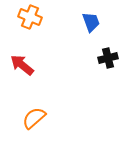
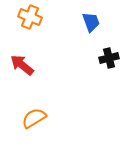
black cross: moved 1 px right
orange semicircle: rotated 10 degrees clockwise
